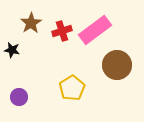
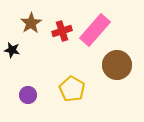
pink rectangle: rotated 12 degrees counterclockwise
yellow pentagon: moved 1 px down; rotated 10 degrees counterclockwise
purple circle: moved 9 px right, 2 px up
